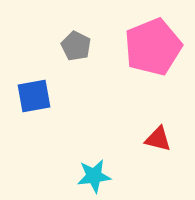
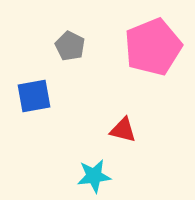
gray pentagon: moved 6 px left
red triangle: moved 35 px left, 9 px up
